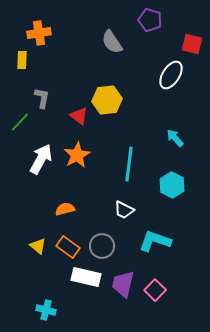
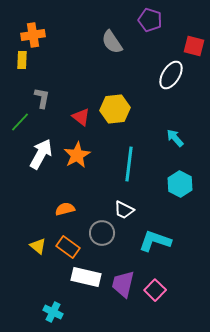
orange cross: moved 6 px left, 2 px down
red square: moved 2 px right, 2 px down
yellow hexagon: moved 8 px right, 9 px down
red triangle: moved 2 px right, 1 px down
white arrow: moved 5 px up
cyan hexagon: moved 8 px right, 1 px up
gray circle: moved 13 px up
cyan cross: moved 7 px right, 2 px down; rotated 12 degrees clockwise
